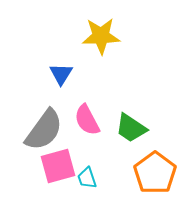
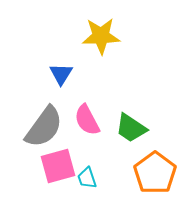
gray semicircle: moved 3 px up
